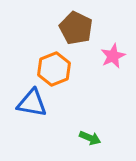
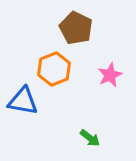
pink star: moved 3 px left, 19 px down
blue triangle: moved 9 px left, 2 px up
green arrow: rotated 15 degrees clockwise
